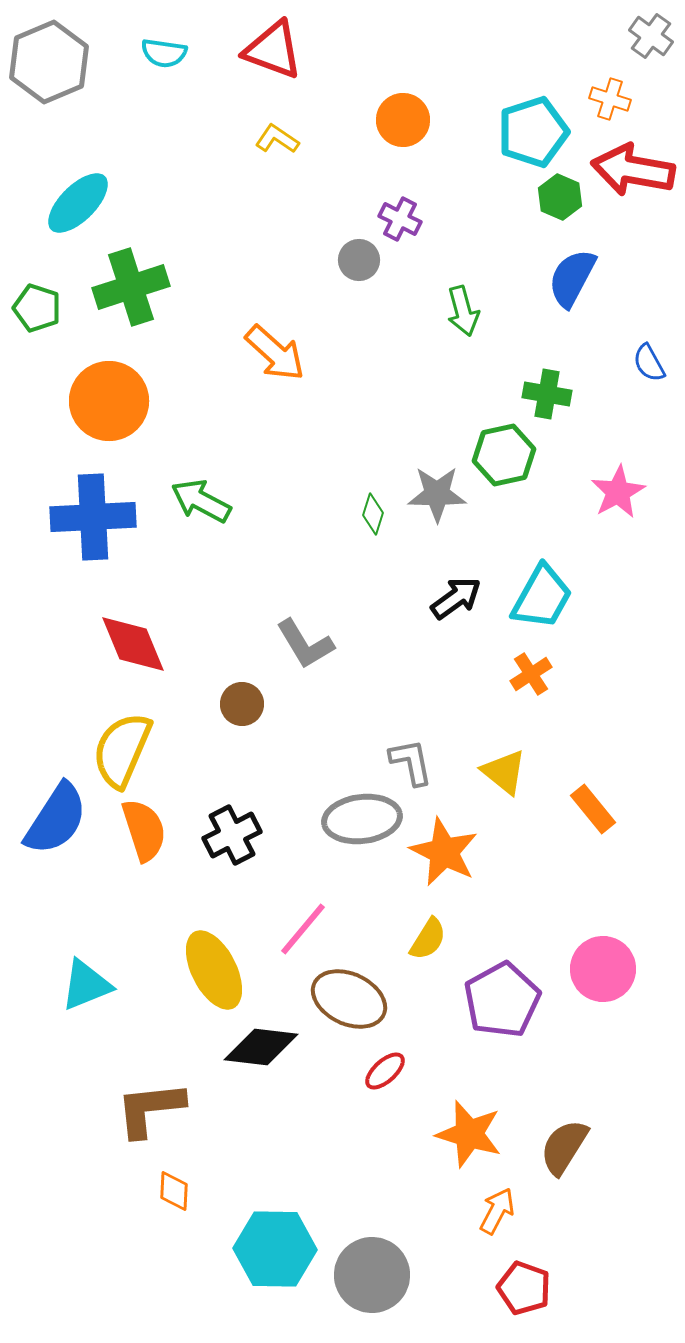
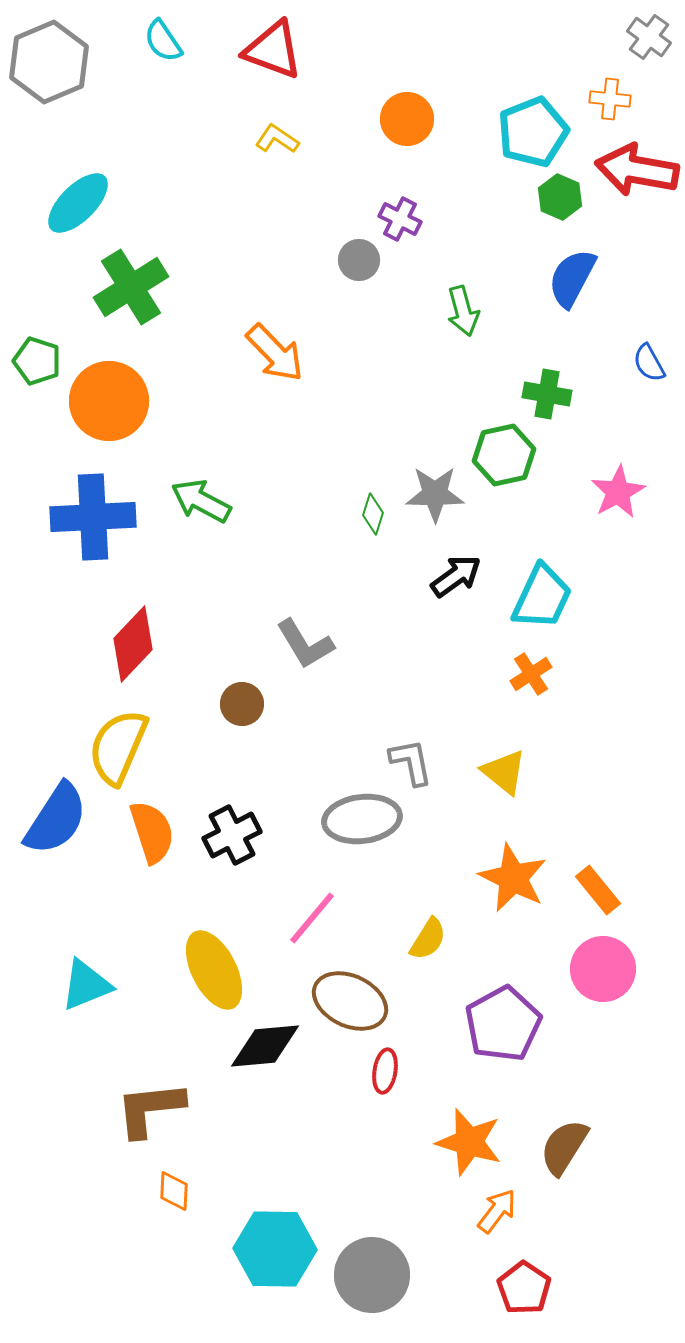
gray cross at (651, 36): moved 2 px left, 1 px down
cyan semicircle at (164, 53): moved 1 px left, 12 px up; rotated 48 degrees clockwise
orange cross at (610, 99): rotated 12 degrees counterclockwise
orange circle at (403, 120): moved 4 px right, 1 px up
cyan pentagon at (533, 132): rotated 4 degrees counterclockwise
red arrow at (633, 170): moved 4 px right
green cross at (131, 287): rotated 14 degrees counterclockwise
green pentagon at (37, 308): moved 53 px down
orange arrow at (275, 353): rotated 4 degrees clockwise
gray star at (437, 494): moved 2 px left
cyan trapezoid at (542, 597): rotated 4 degrees counterclockwise
black arrow at (456, 598): moved 22 px up
red diamond at (133, 644): rotated 66 degrees clockwise
yellow semicircle at (122, 750): moved 4 px left, 3 px up
orange rectangle at (593, 809): moved 5 px right, 81 px down
orange semicircle at (144, 830): moved 8 px right, 2 px down
orange star at (444, 852): moved 69 px right, 26 px down
pink line at (303, 929): moved 9 px right, 11 px up
brown ellipse at (349, 999): moved 1 px right, 2 px down
purple pentagon at (502, 1000): moved 1 px right, 24 px down
black diamond at (261, 1047): moved 4 px right, 1 px up; rotated 12 degrees counterclockwise
red ellipse at (385, 1071): rotated 39 degrees counterclockwise
orange star at (469, 1134): moved 8 px down
orange arrow at (497, 1211): rotated 9 degrees clockwise
red pentagon at (524, 1288): rotated 14 degrees clockwise
